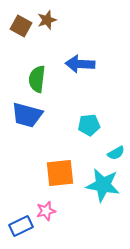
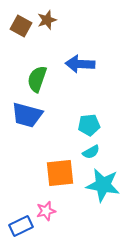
green semicircle: rotated 12 degrees clockwise
cyan semicircle: moved 25 px left, 1 px up
